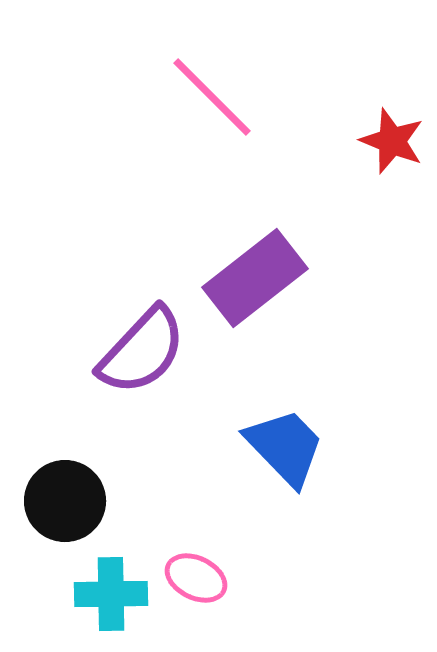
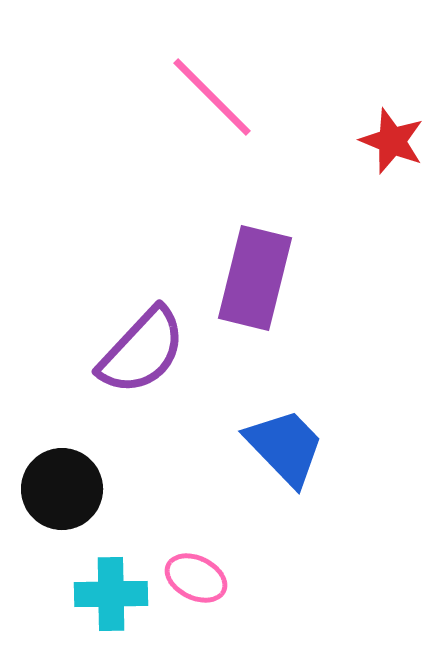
purple rectangle: rotated 38 degrees counterclockwise
black circle: moved 3 px left, 12 px up
